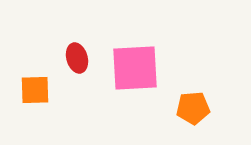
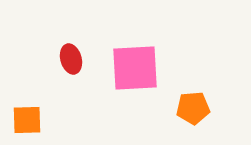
red ellipse: moved 6 px left, 1 px down
orange square: moved 8 px left, 30 px down
